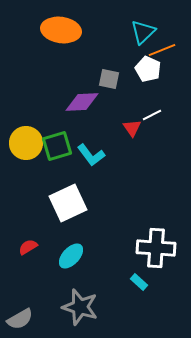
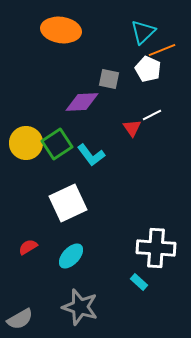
green square: moved 2 px up; rotated 16 degrees counterclockwise
